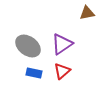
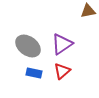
brown triangle: moved 1 px right, 2 px up
